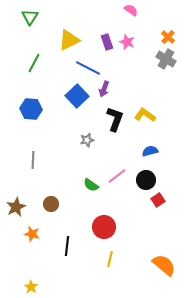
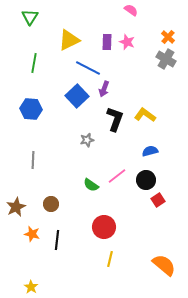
purple rectangle: rotated 21 degrees clockwise
green line: rotated 18 degrees counterclockwise
black line: moved 10 px left, 6 px up
